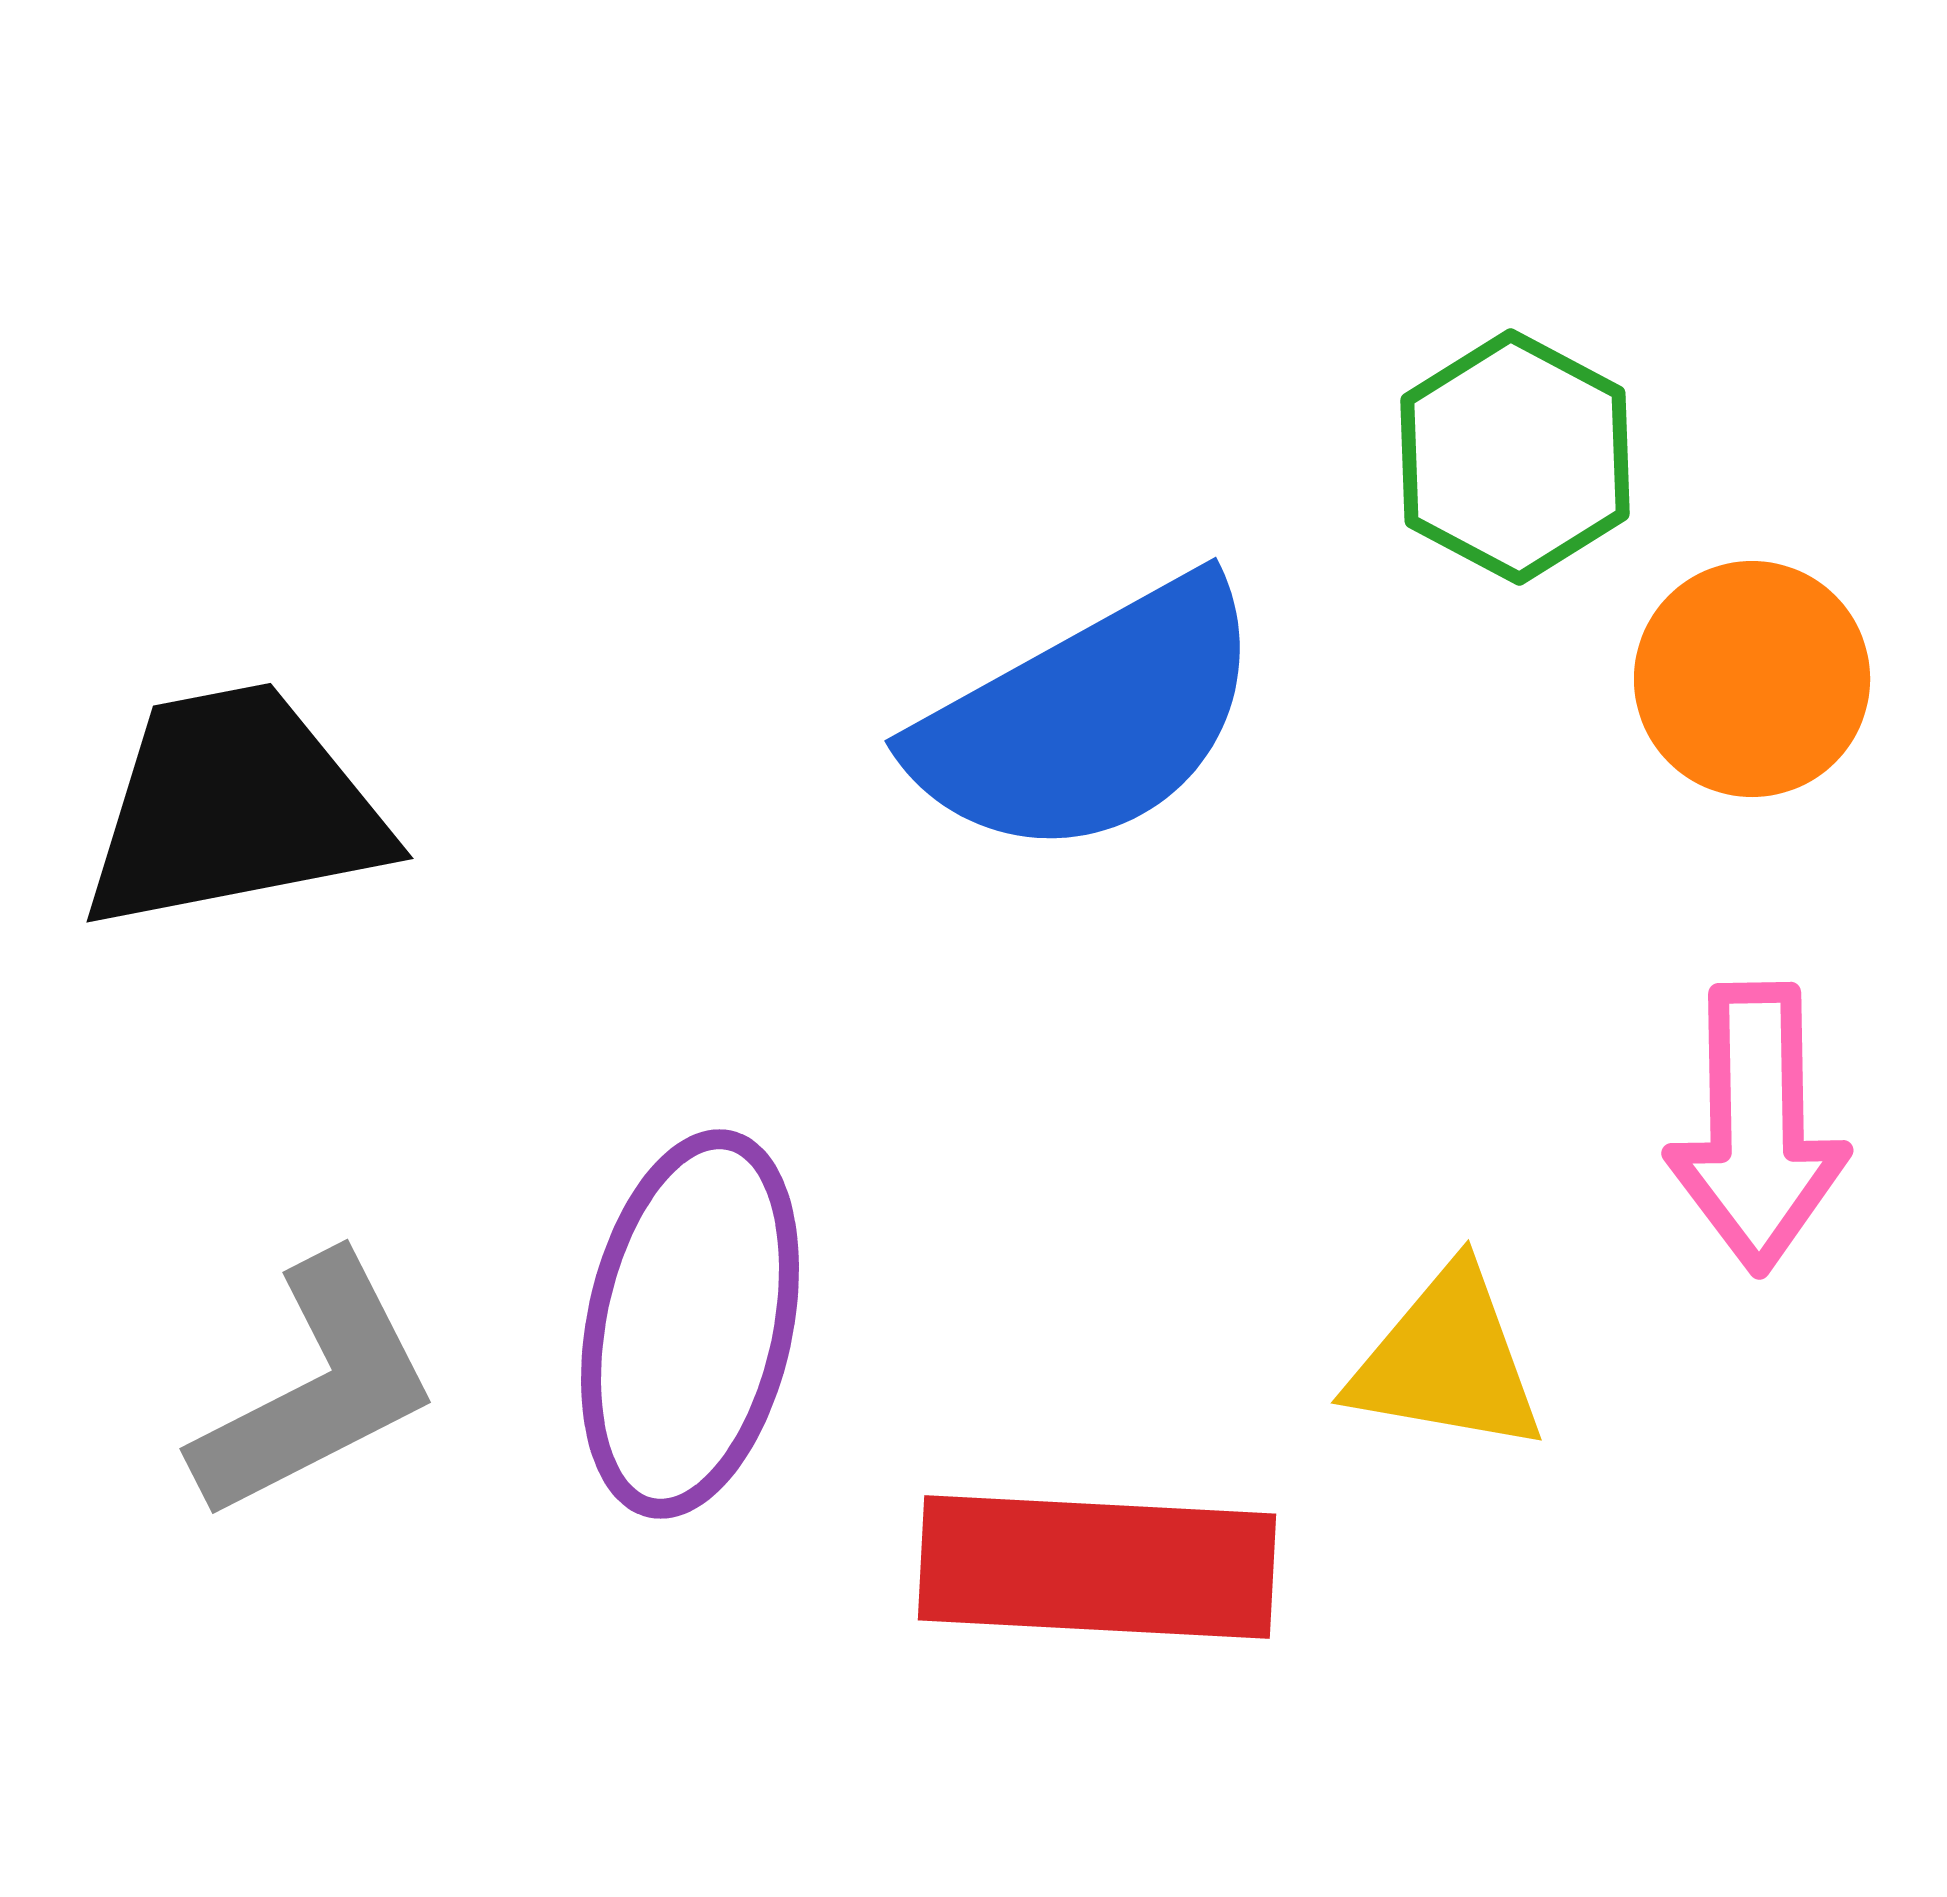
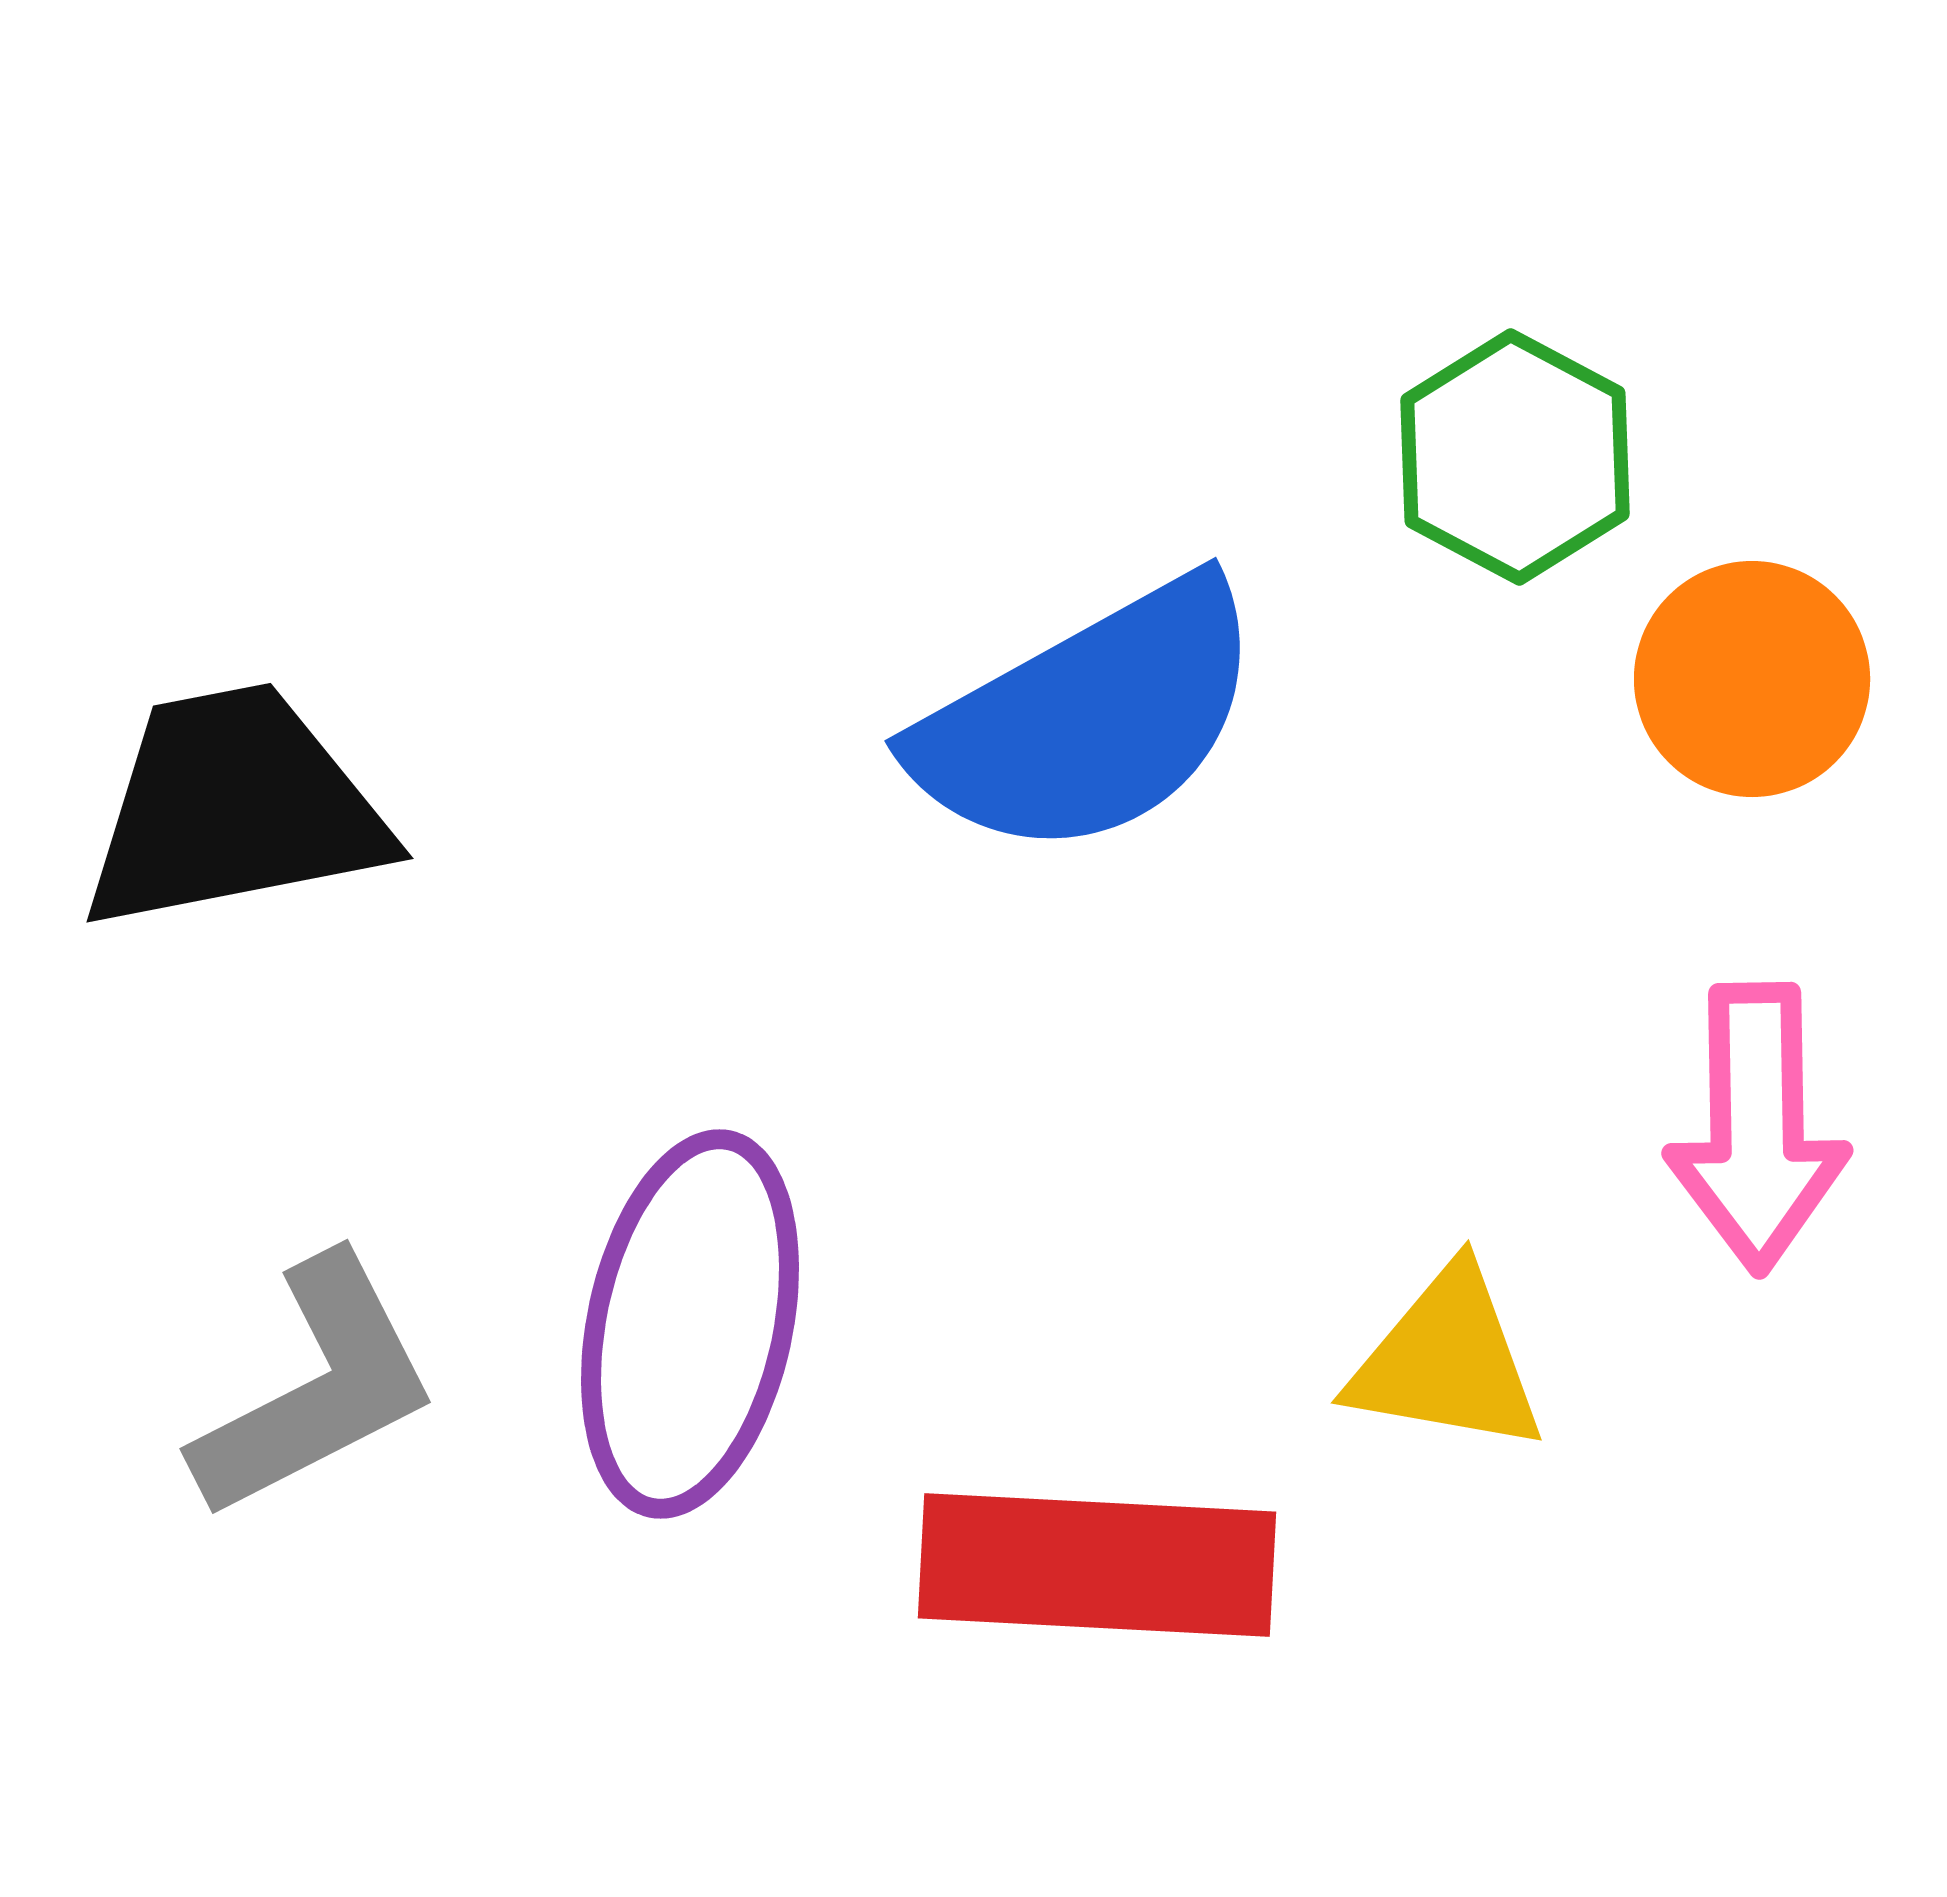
red rectangle: moved 2 px up
